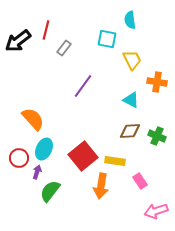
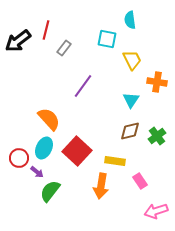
cyan triangle: rotated 36 degrees clockwise
orange semicircle: moved 16 px right
brown diamond: rotated 10 degrees counterclockwise
green cross: rotated 30 degrees clockwise
cyan ellipse: moved 1 px up
red square: moved 6 px left, 5 px up; rotated 8 degrees counterclockwise
purple arrow: rotated 112 degrees clockwise
